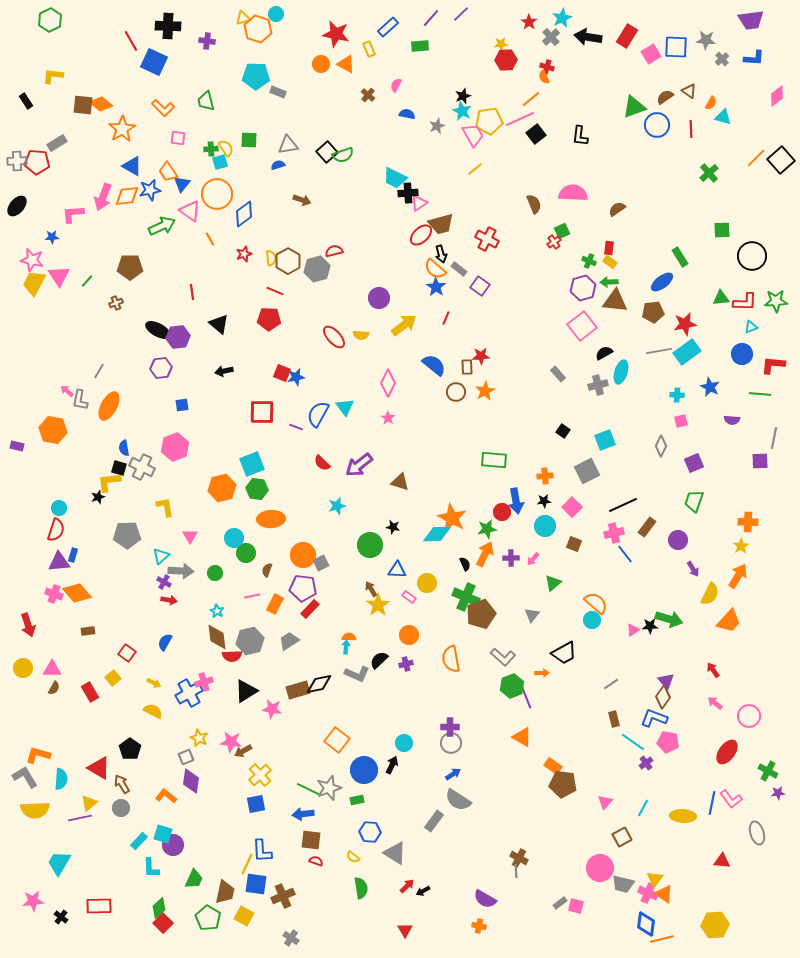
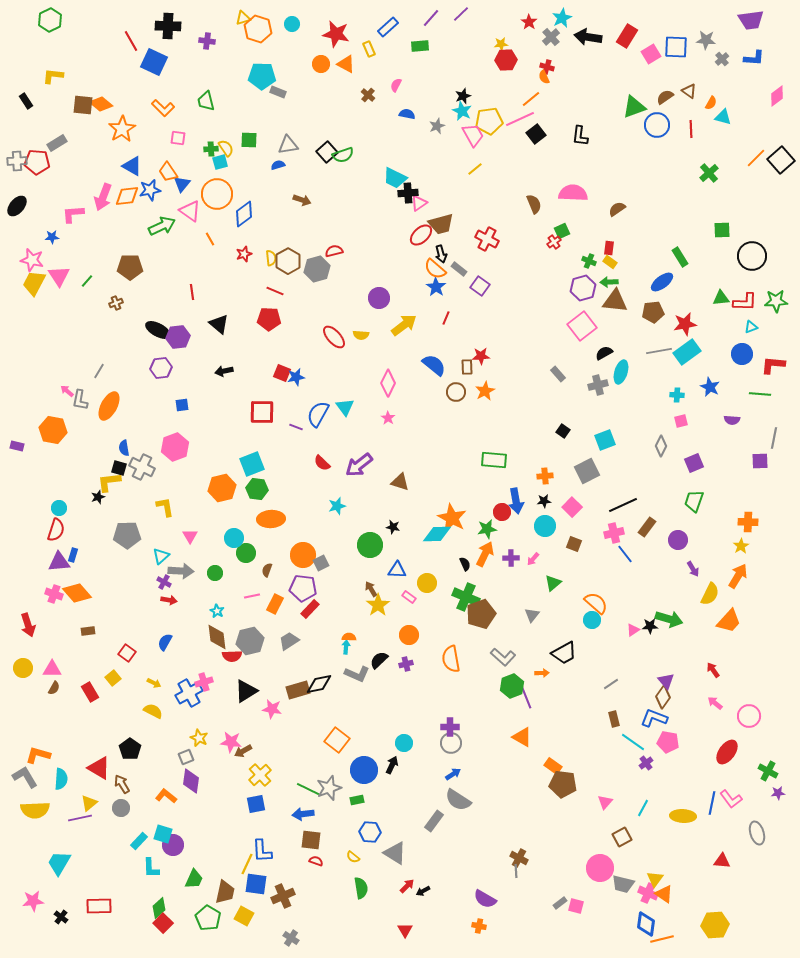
cyan circle at (276, 14): moved 16 px right, 10 px down
cyan pentagon at (256, 76): moved 6 px right
